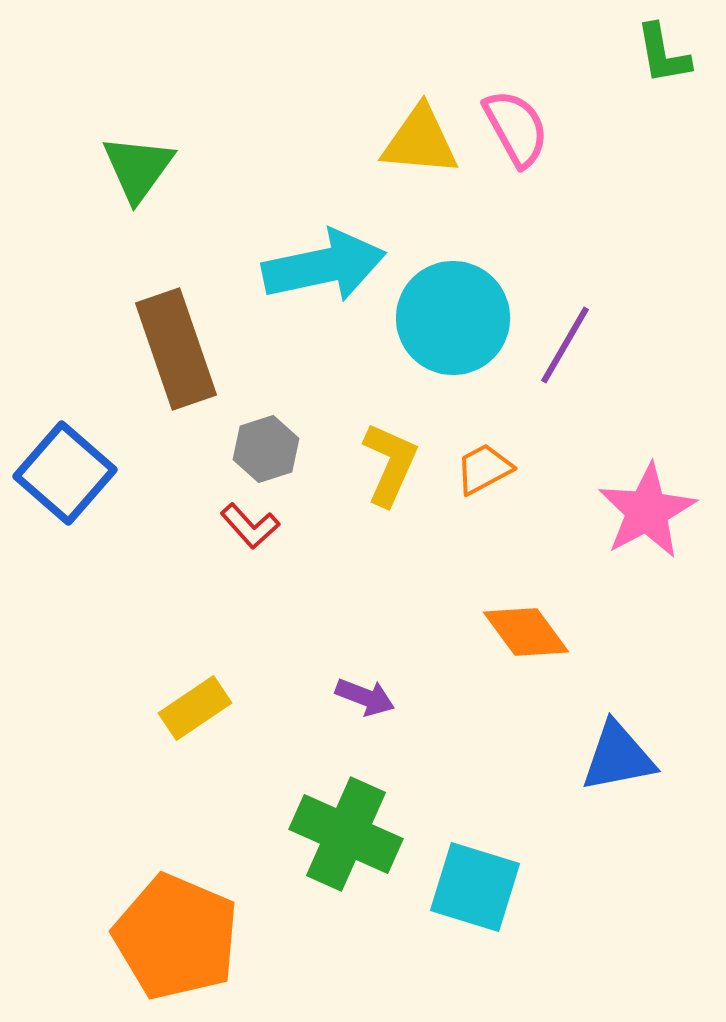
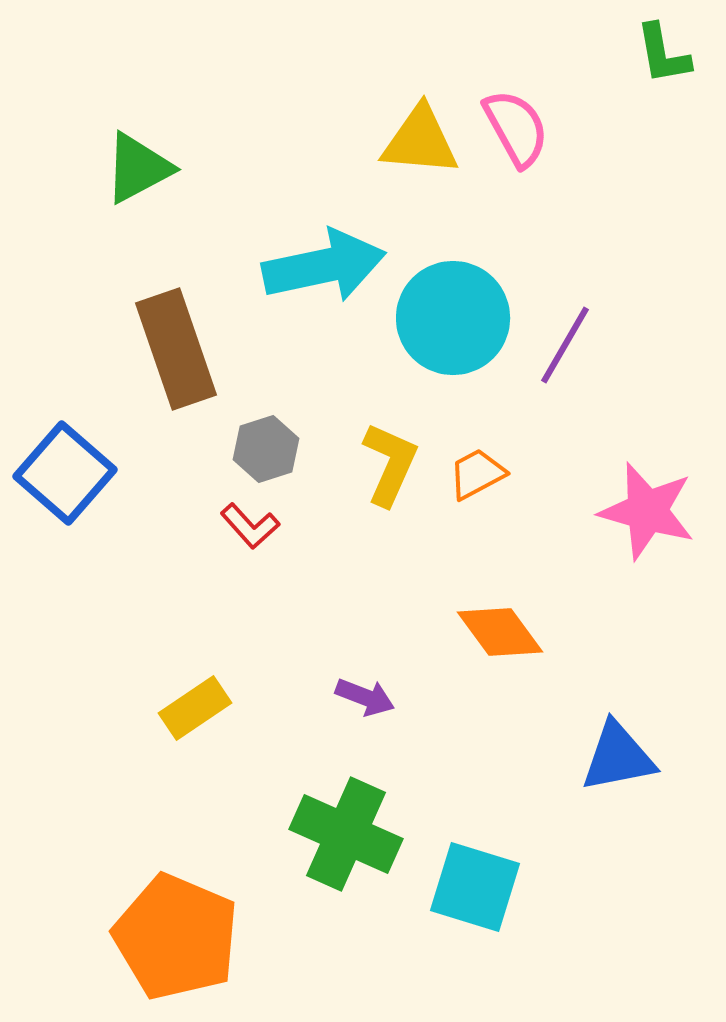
green triangle: rotated 26 degrees clockwise
orange trapezoid: moved 7 px left, 5 px down
pink star: rotated 28 degrees counterclockwise
orange diamond: moved 26 px left
